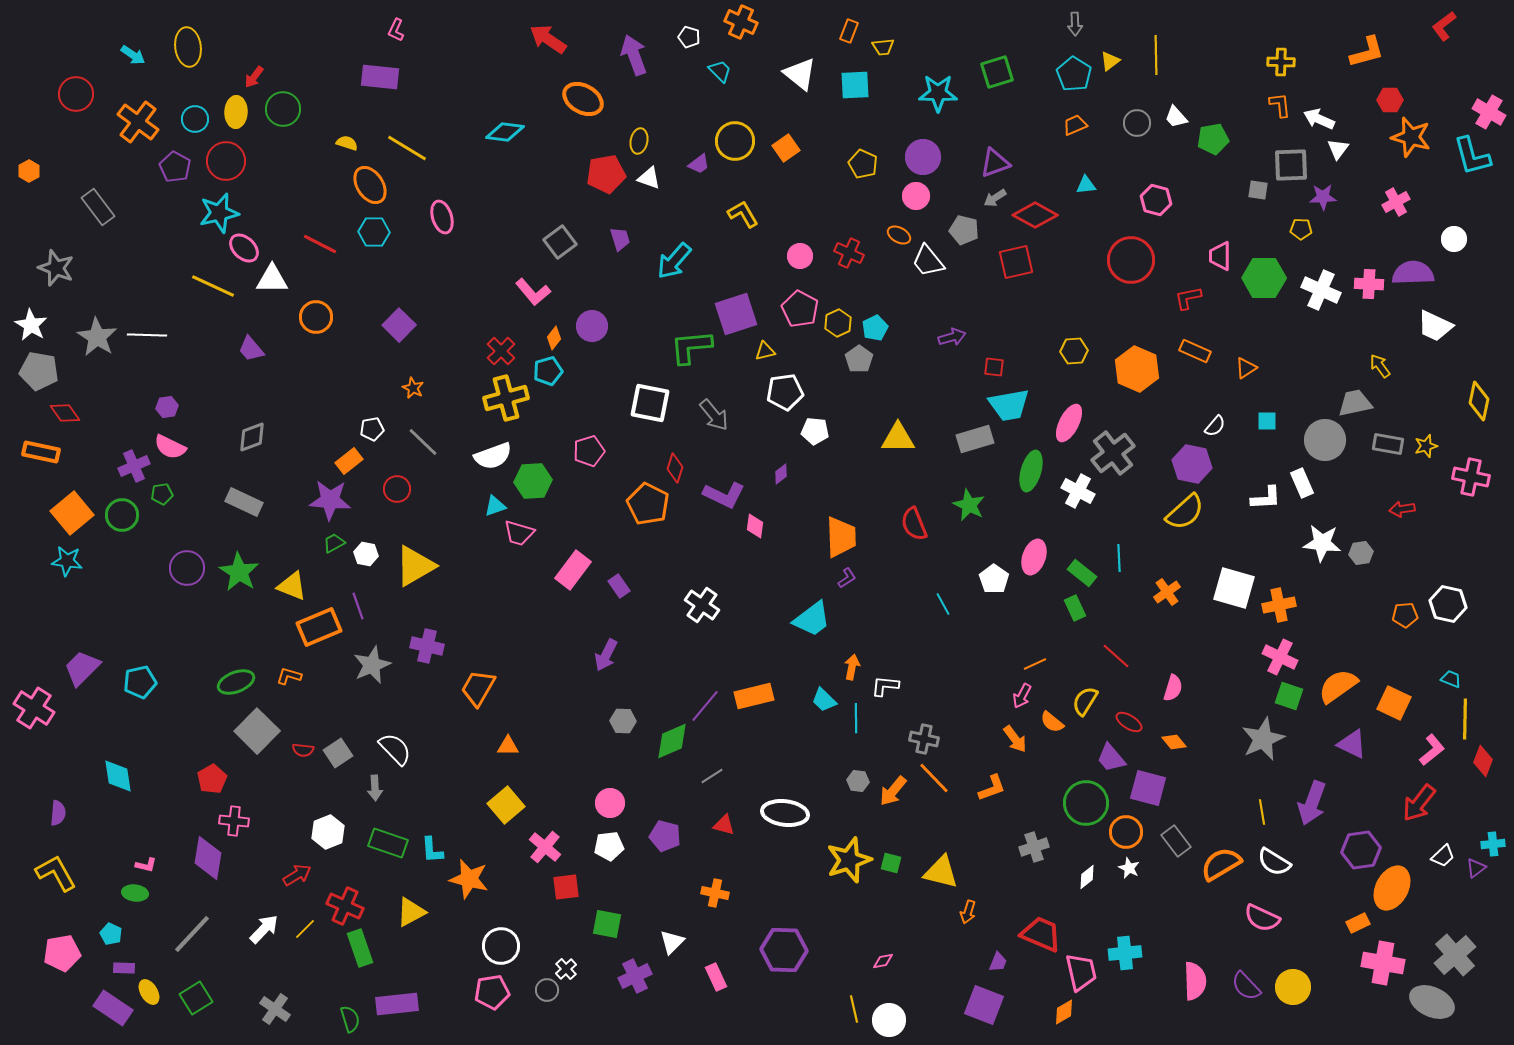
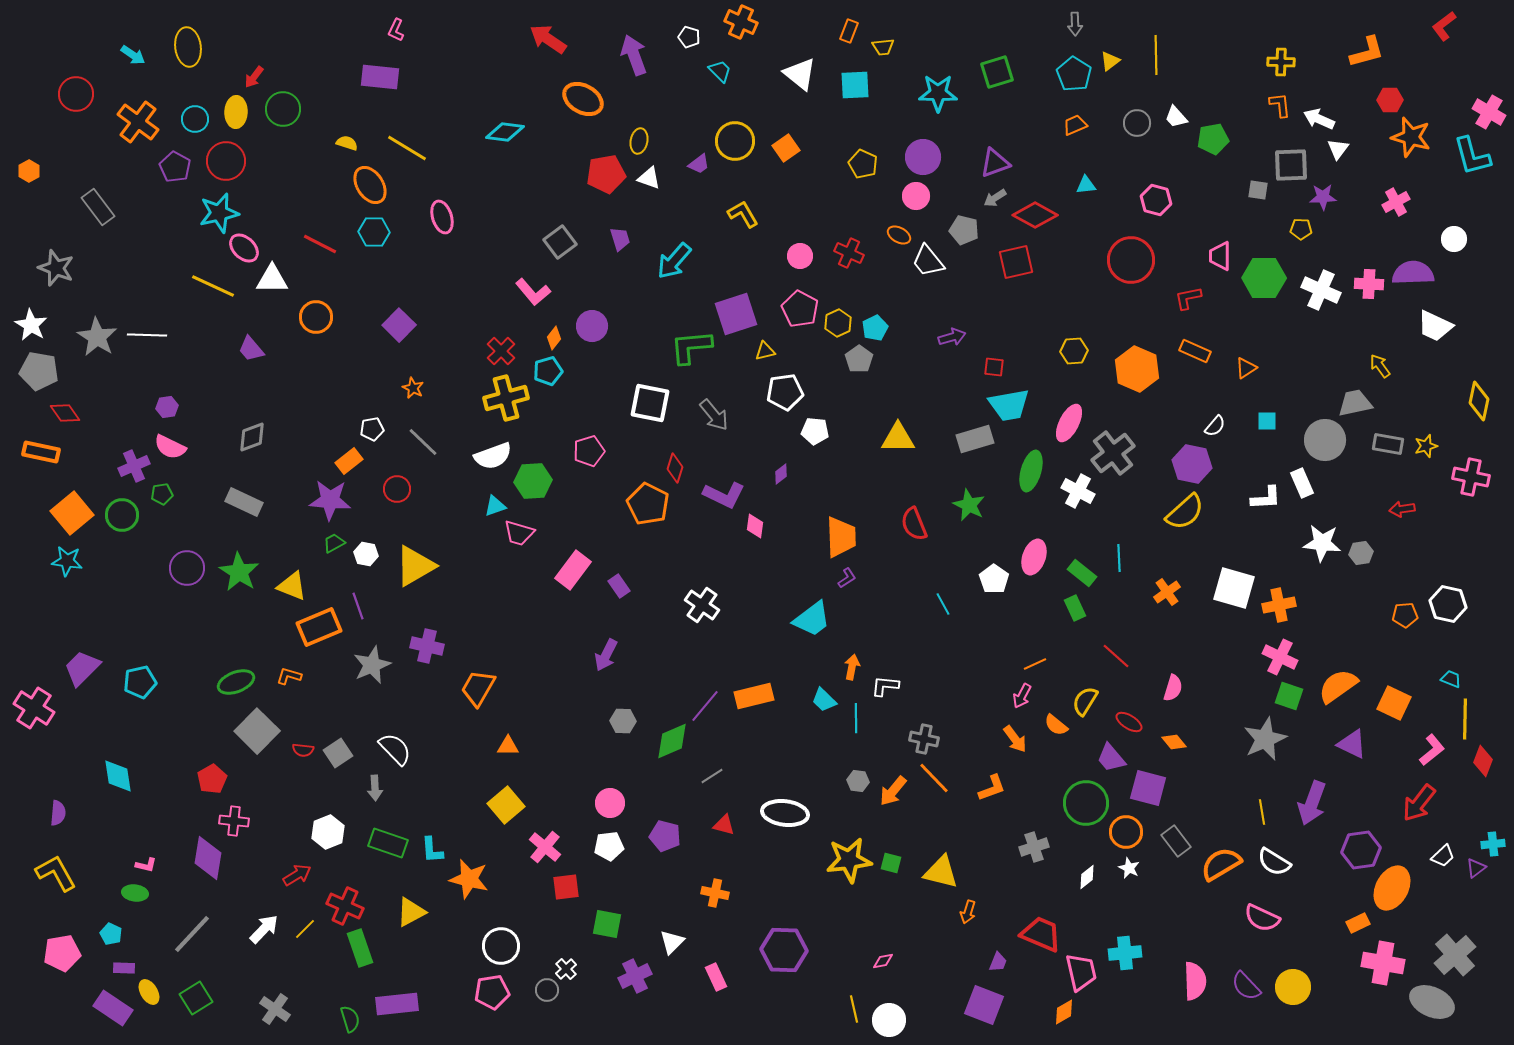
orange semicircle at (1052, 722): moved 4 px right, 3 px down
gray star at (1263, 739): moved 2 px right
yellow star at (849, 860): rotated 12 degrees clockwise
